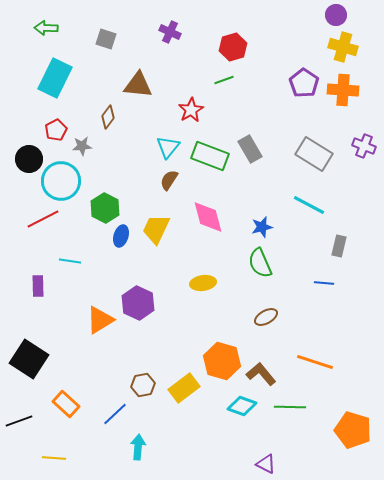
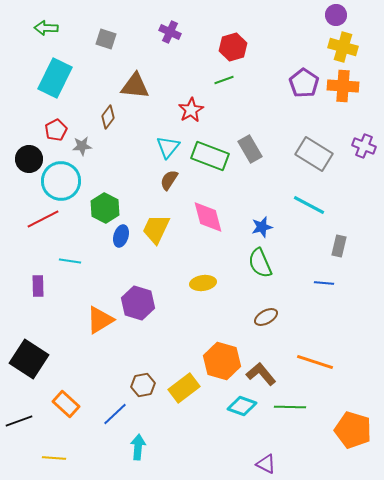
brown triangle at (138, 85): moved 3 px left, 1 px down
orange cross at (343, 90): moved 4 px up
purple hexagon at (138, 303): rotated 8 degrees counterclockwise
